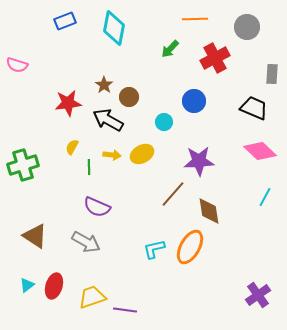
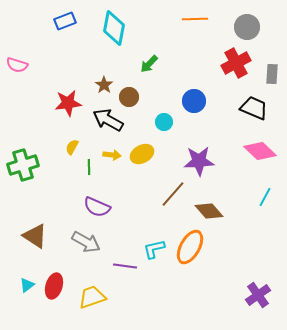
green arrow: moved 21 px left, 15 px down
red cross: moved 21 px right, 5 px down
brown diamond: rotated 32 degrees counterclockwise
purple line: moved 44 px up
